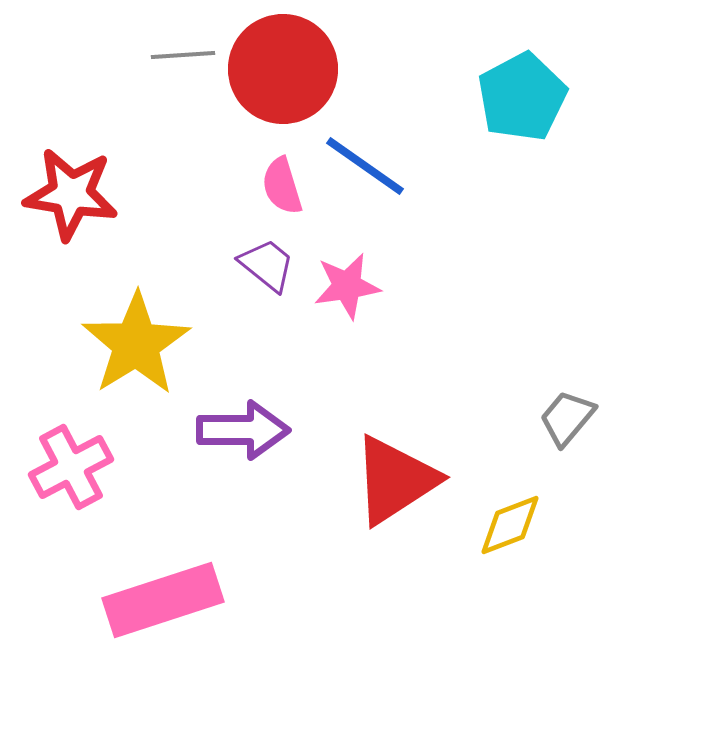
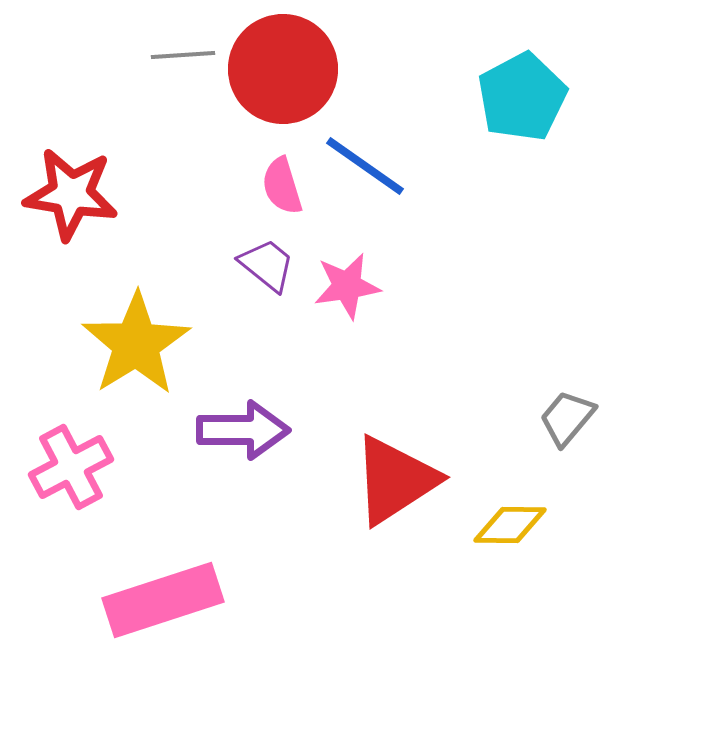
yellow diamond: rotated 22 degrees clockwise
